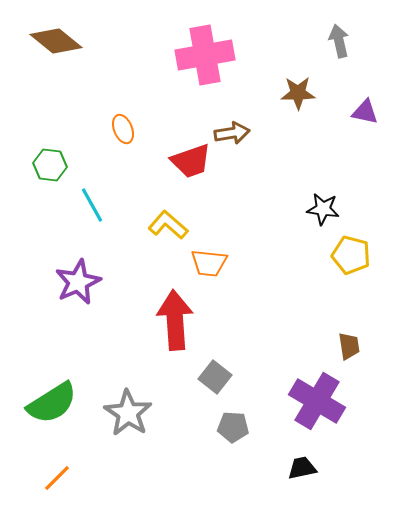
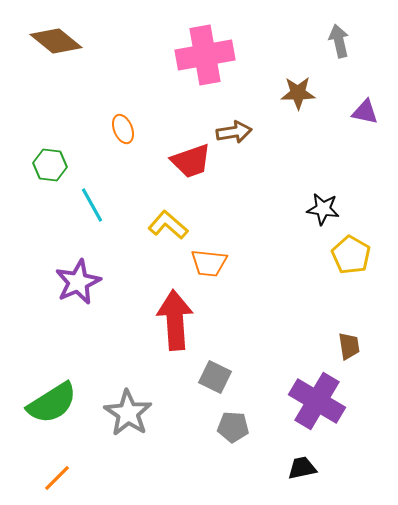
brown arrow: moved 2 px right, 1 px up
yellow pentagon: rotated 15 degrees clockwise
gray square: rotated 12 degrees counterclockwise
